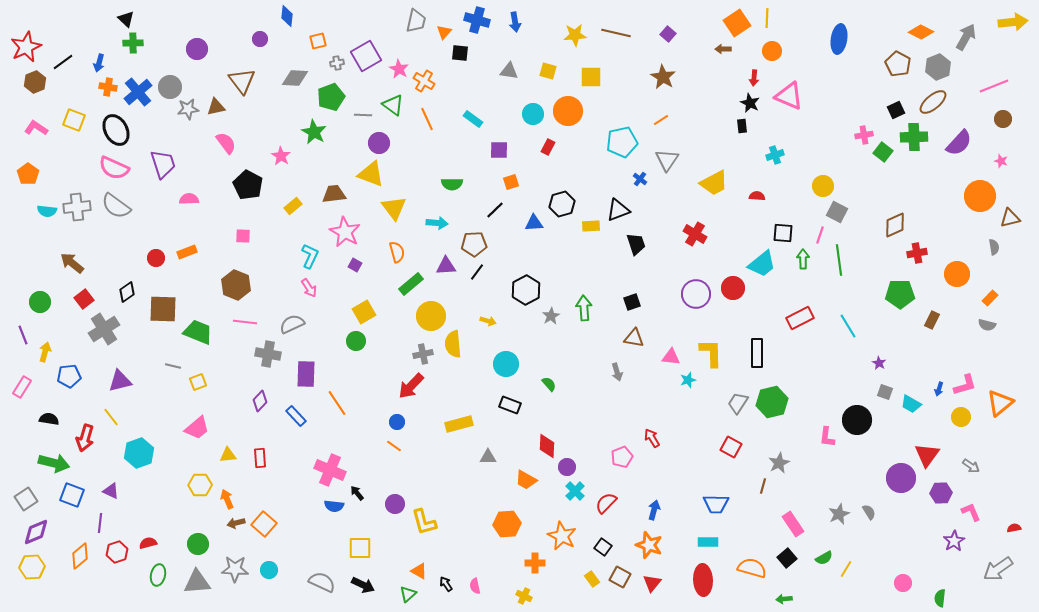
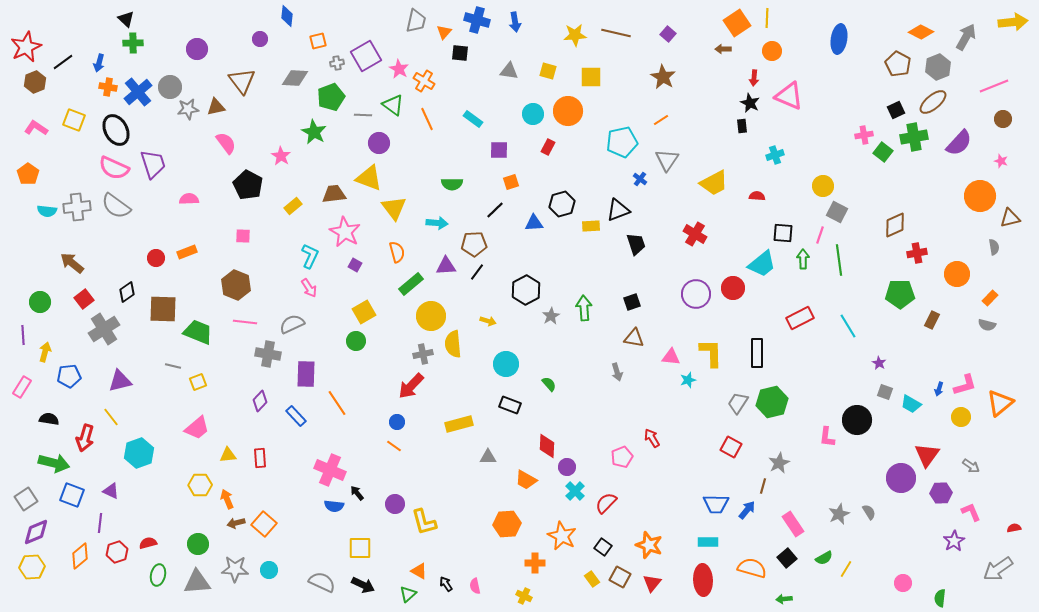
green cross at (914, 137): rotated 8 degrees counterclockwise
purple trapezoid at (163, 164): moved 10 px left
yellow triangle at (371, 174): moved 2 px left, 4 px down
purple line at (23, 335): rotated 18 degrees clockwise
blue arrow at (654, 510): moved 93 px right; rotated 24 degrees clockwise
